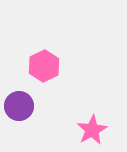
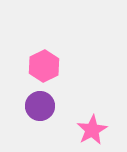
purple circle: moved 21 px right
